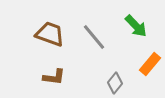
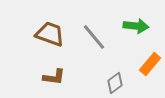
green arrow: rotated 40 degrees counterclockwise
gray diamond: rotated 15 degrees clockwise
